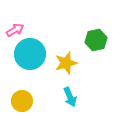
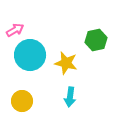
cyan circle: moved 1 px down
yellow star: rotated 30 degrees clockwise
cyan arrow: rotated 30 degrees clockwise
